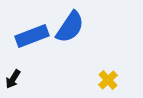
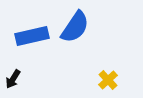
blue semicircle: moved 5 px right
blue rectangle: rotated 8 degrees clockwise
